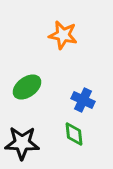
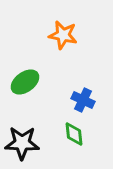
green ellipse: moved 2 px left, 5 px up
